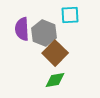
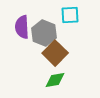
purple semicircle: moved 2 px up
